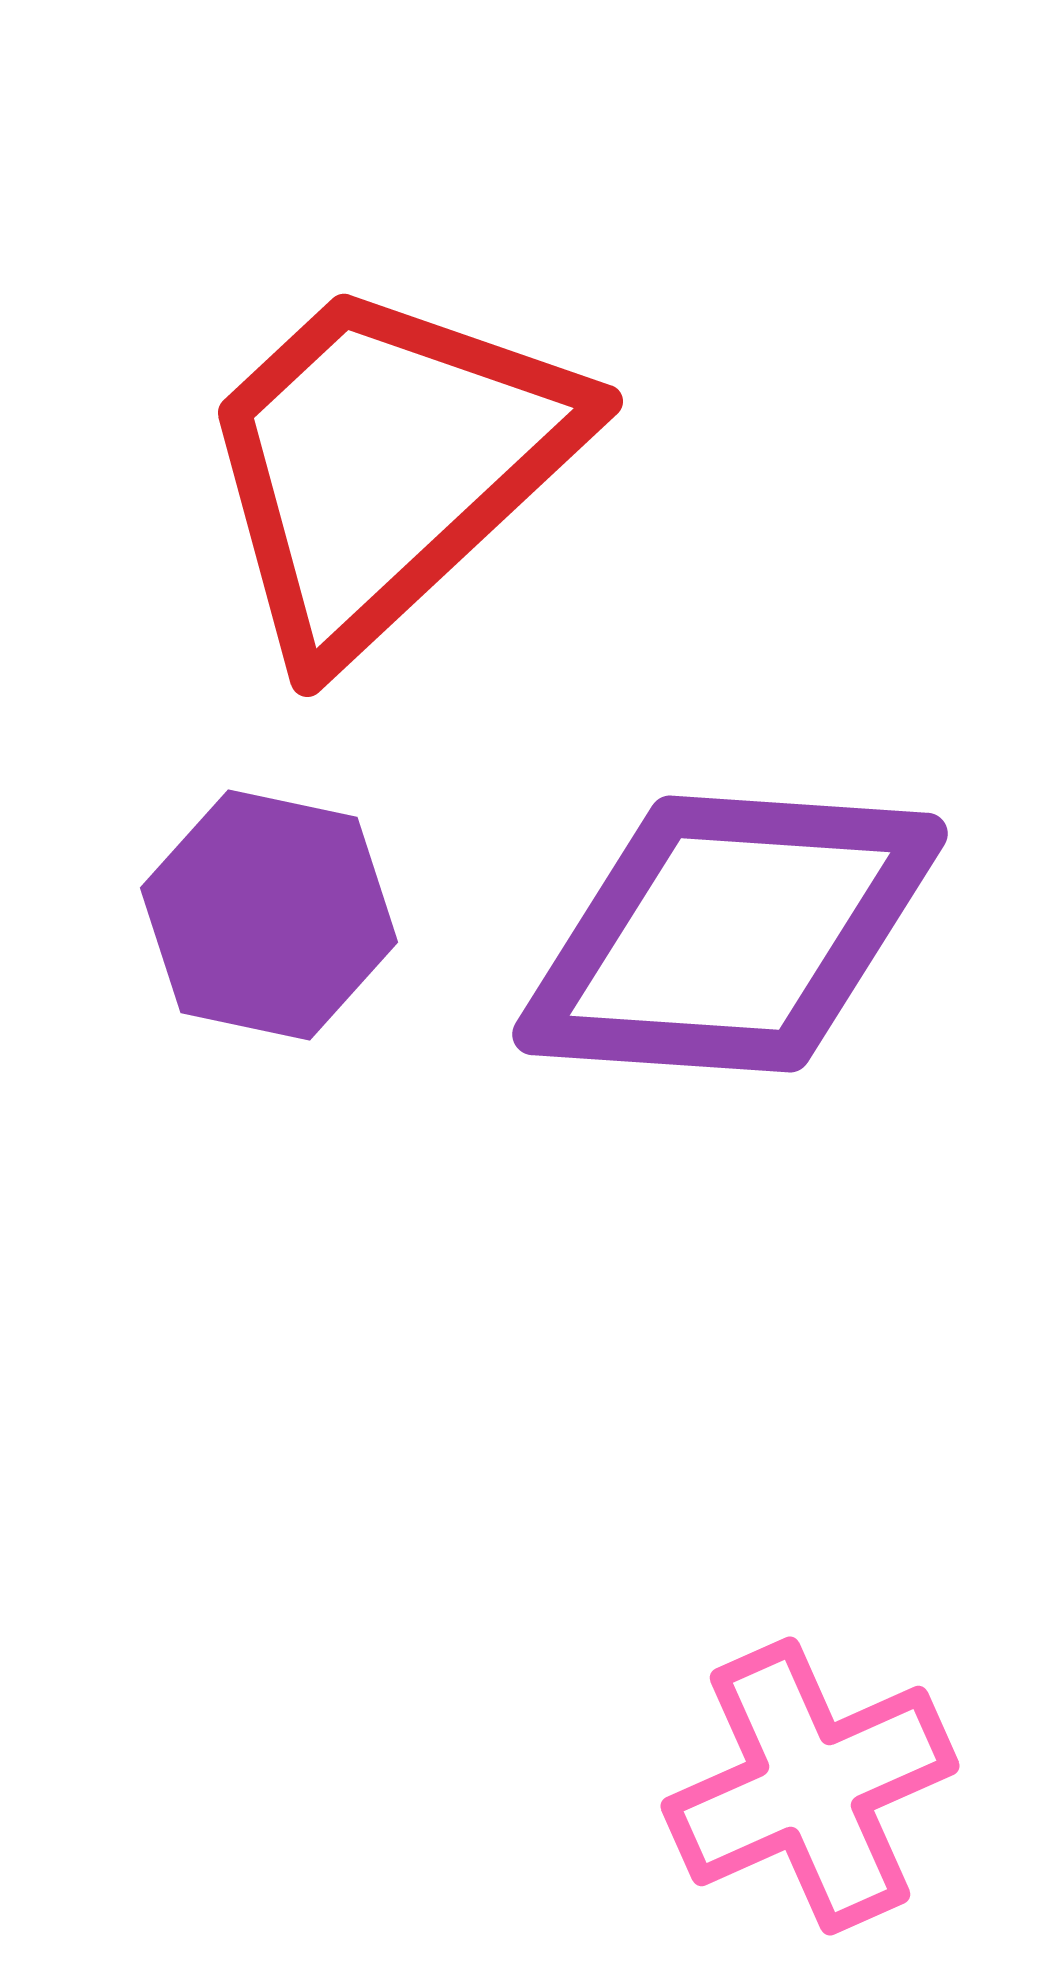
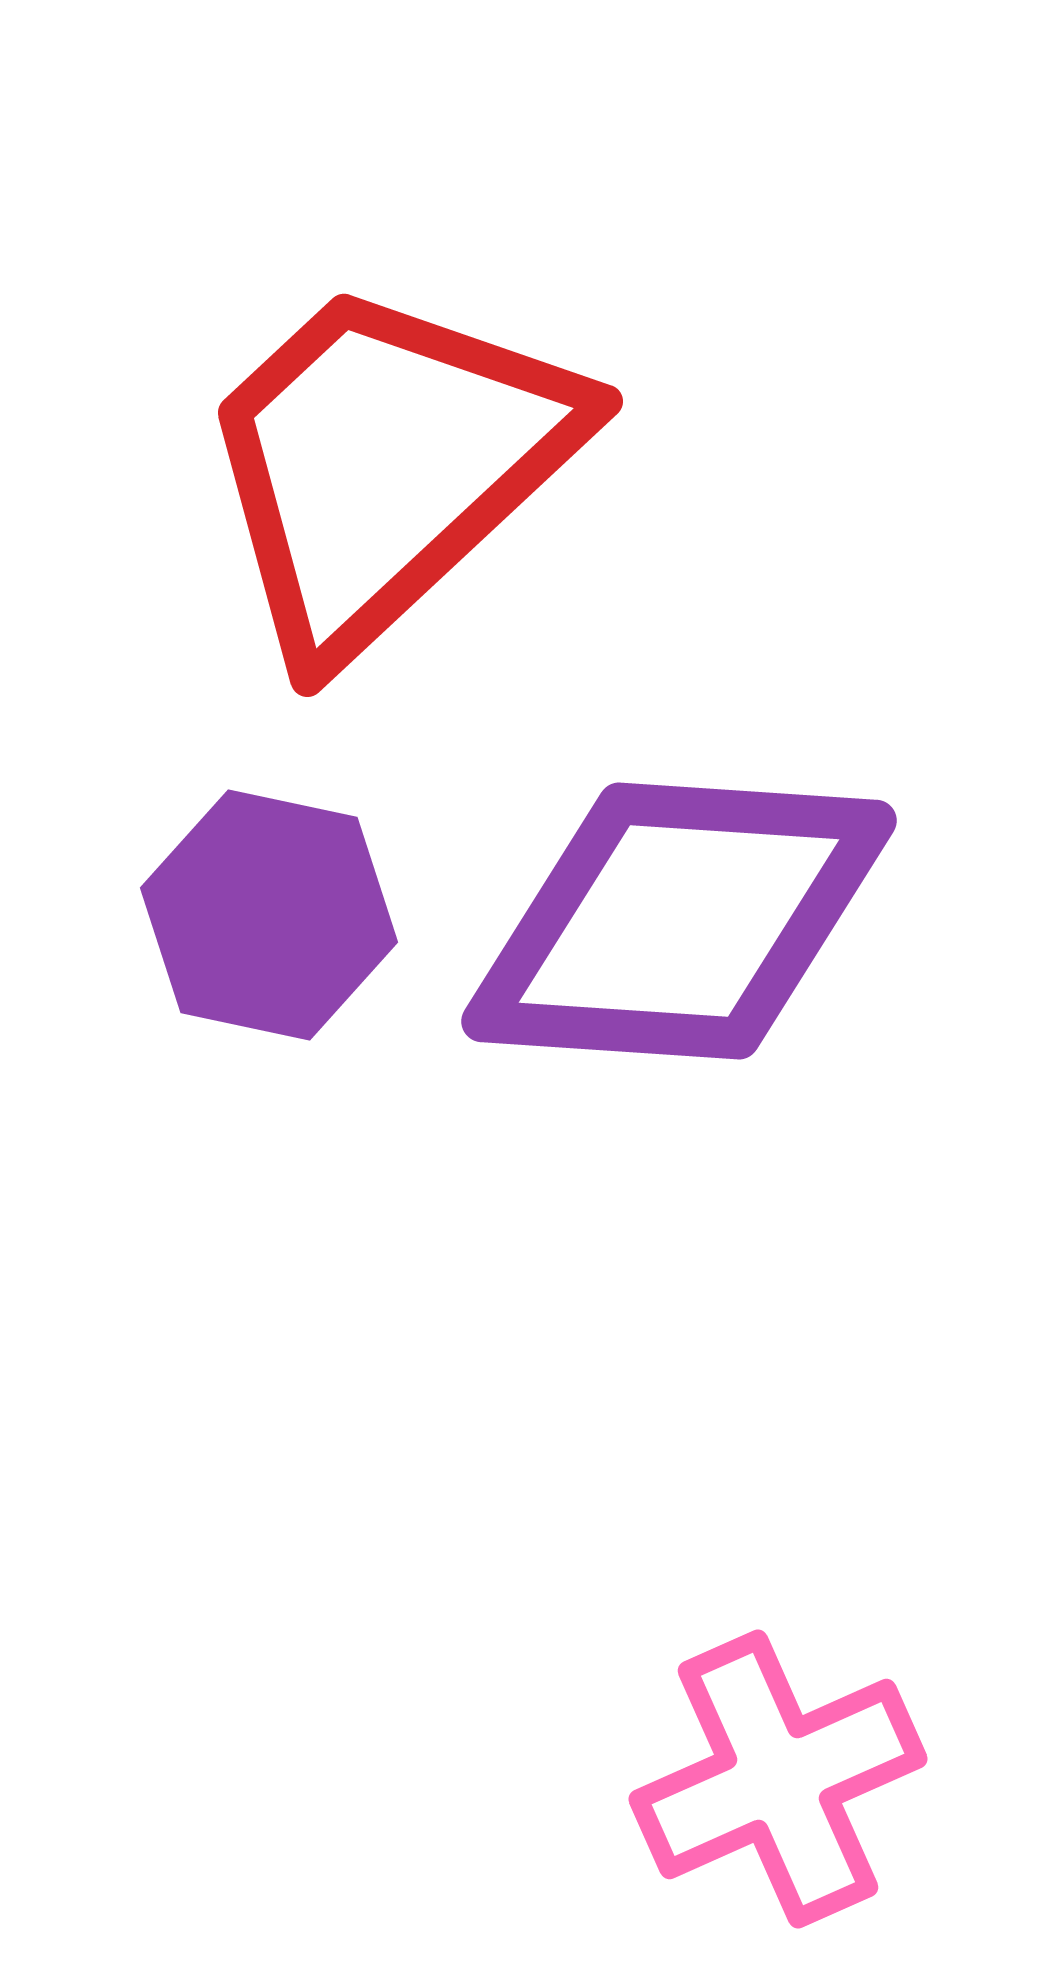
purple diamond: moved 51 px left, 13 px up
pink cross: moved 32 px left, 7 px up
